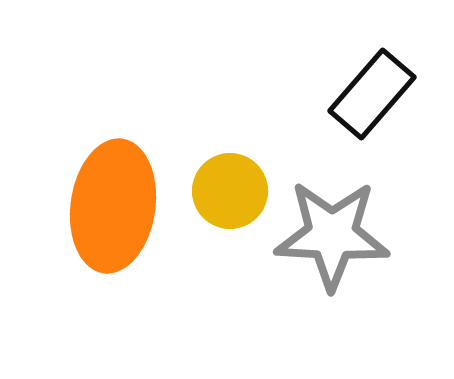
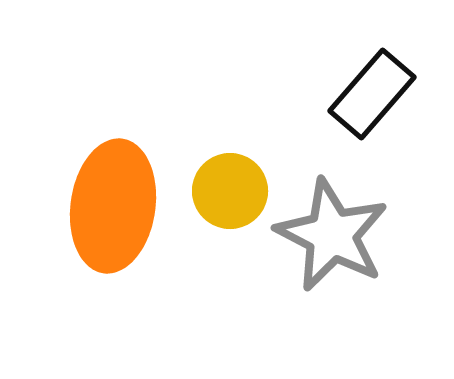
gray star: rotated 24 degrees clockwise
